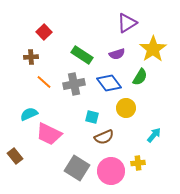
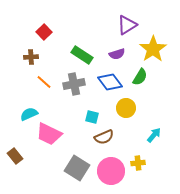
purple triangle: moved 2 px down
blue diamond: moved 1 px right, 1 px up
